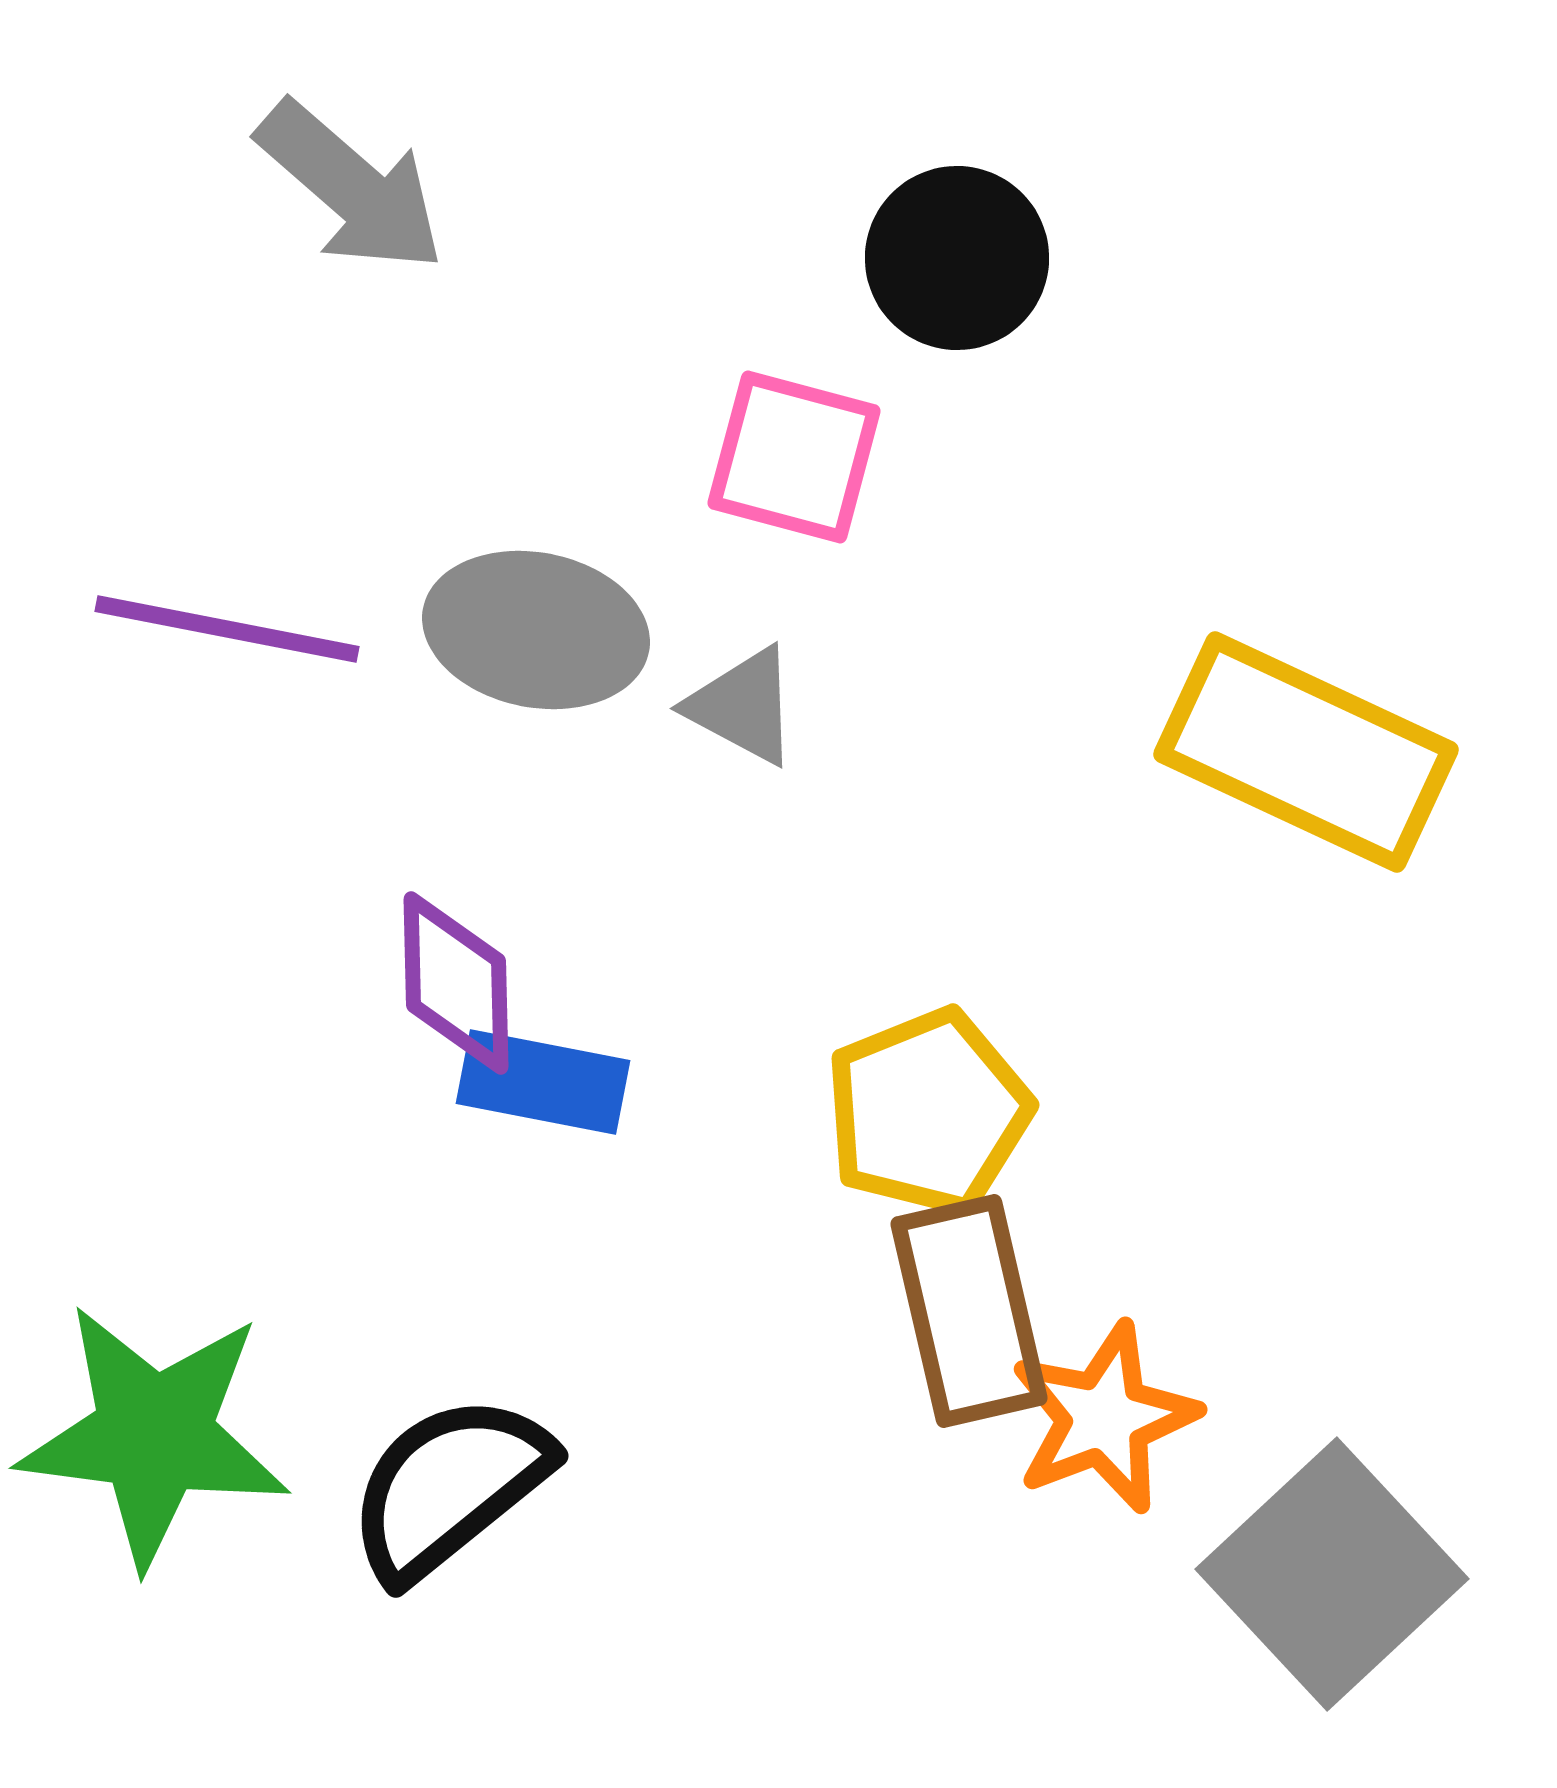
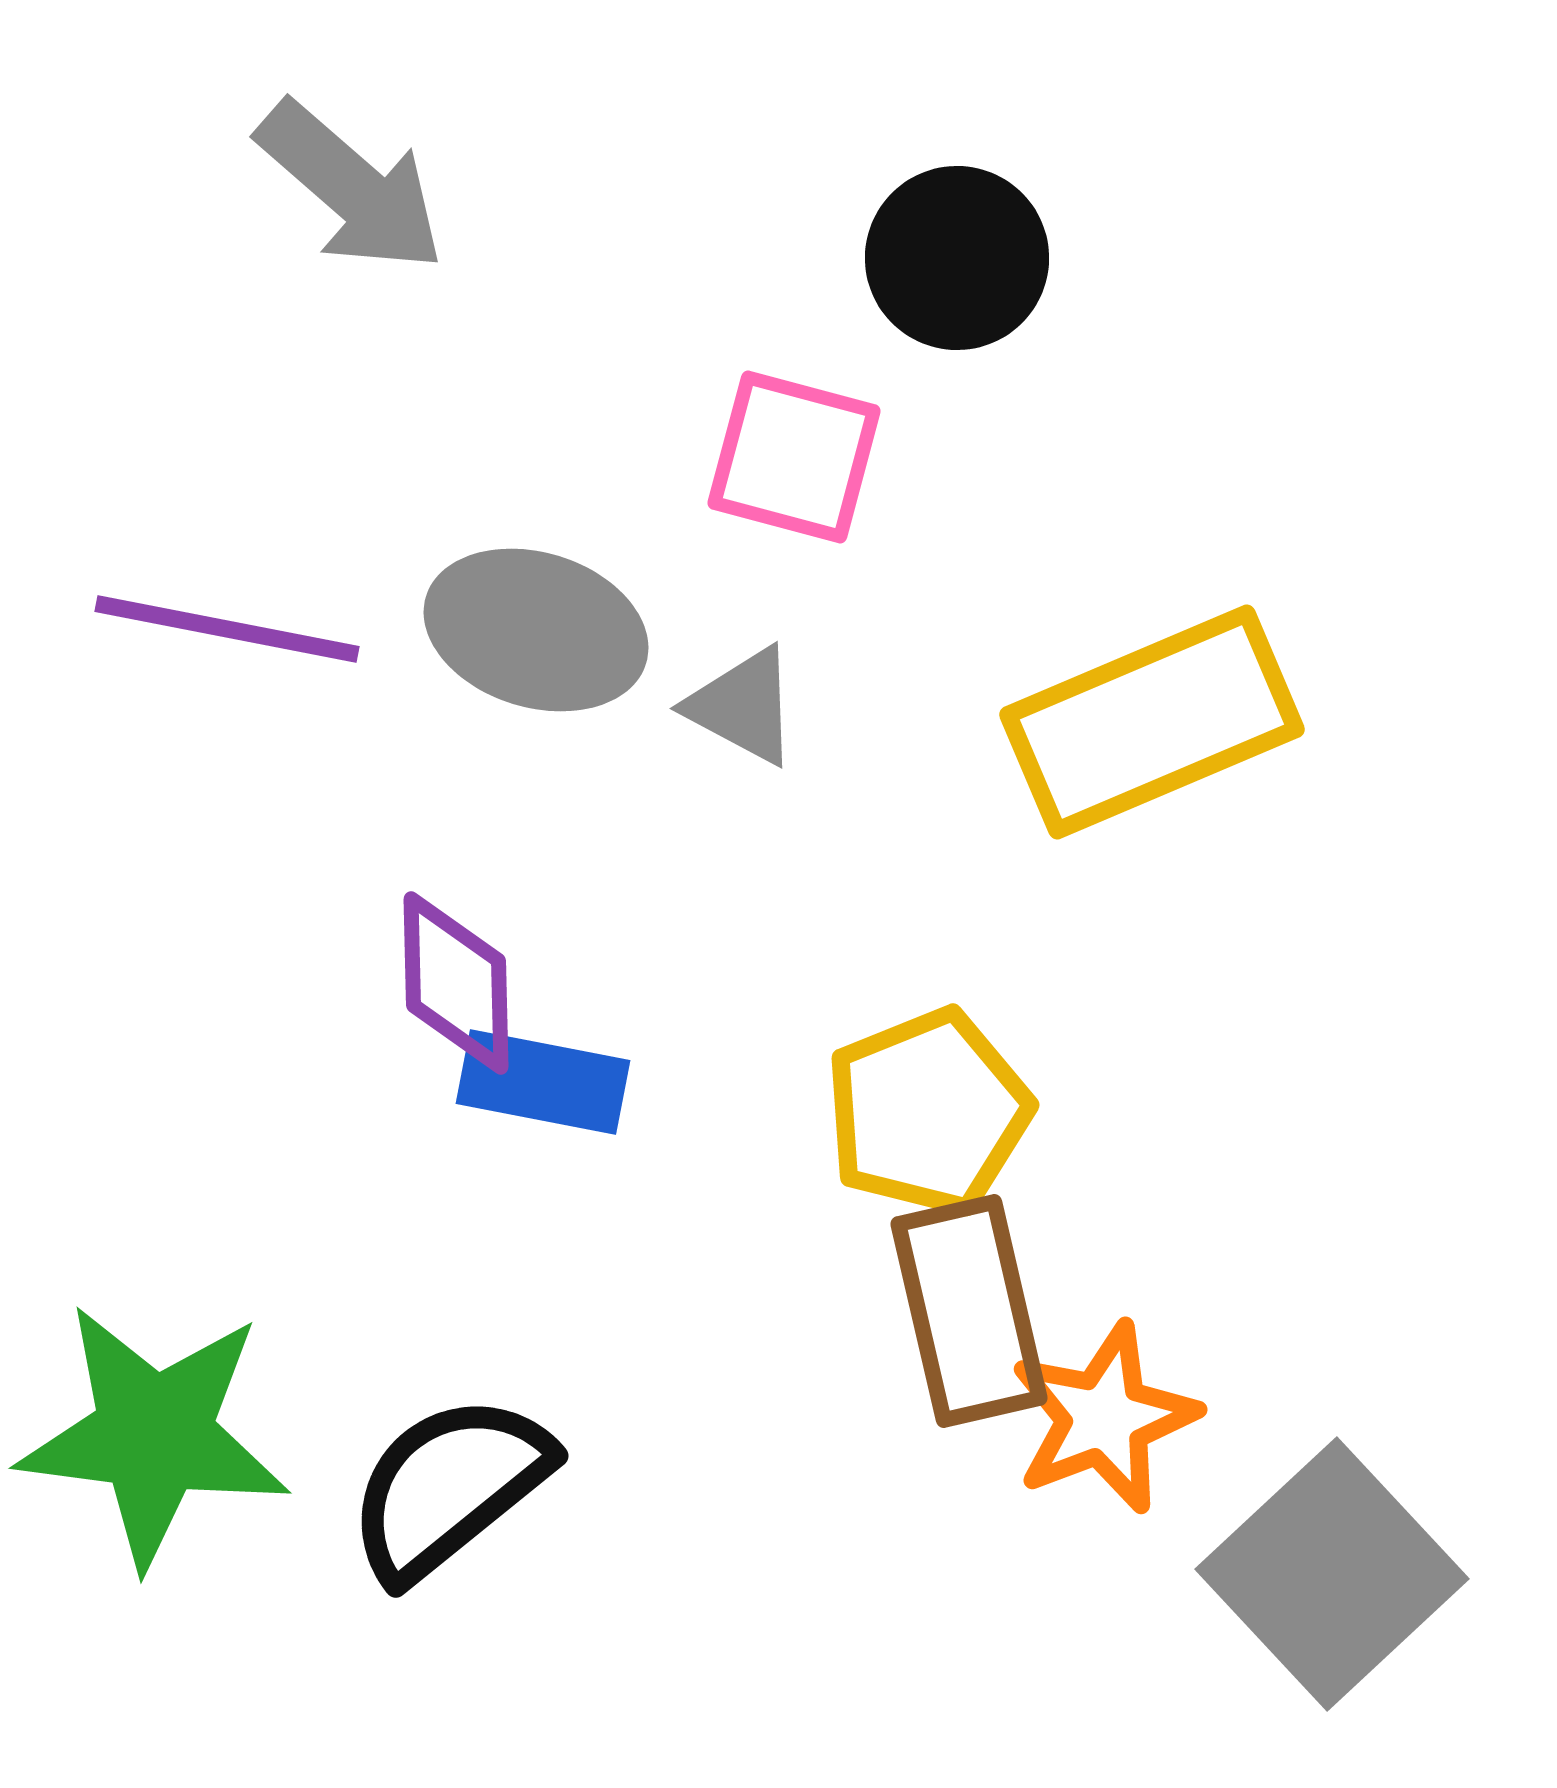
gray ellipse: rotated 6 degrees clockwise
yellow rectangle: moved 154 px left, 30 px up; rotated 48 degrees counterclockwise
